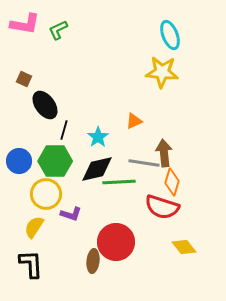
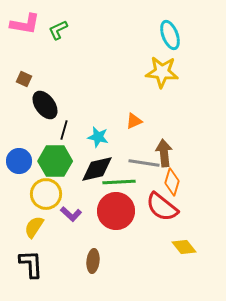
cyan star: rotated 25 degrees counterclockwise
red semicircle: rotated 20 degrees clockwise
purple L-shape: rotated 25 degrees clockwise
red circle: moved 31 px up
